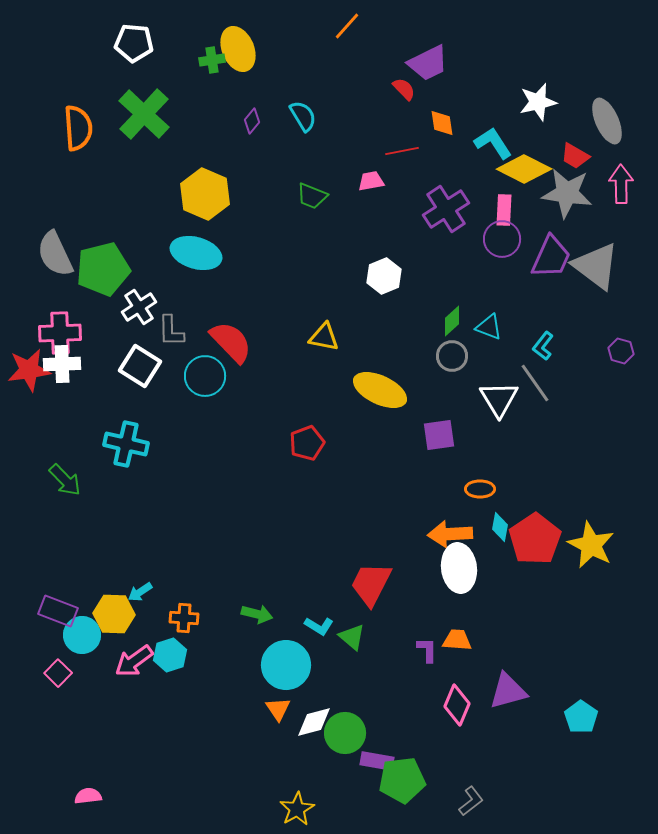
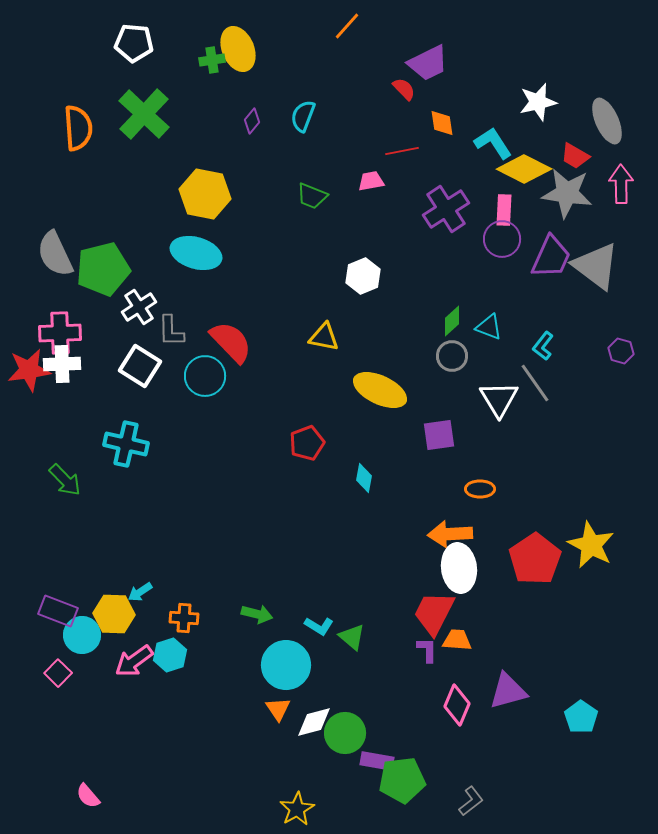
cyan semicircle at (303, 116): rotated 128 degrees counterclockwise
yellow hexagon at (205, 194): rotated 12 degrees counterclockwise
white hexagon at (384, 276): moved 21 px left
cyan diamond at (500, 527): moved 136 px left, 49 px up
red pentagon at (535, 539): moved 20 px down
red trapezoid at (371, 584): moved 63 px right, 29 px down
pink semicircle at (88, 796): rotated 124 degrees counterclockwise
